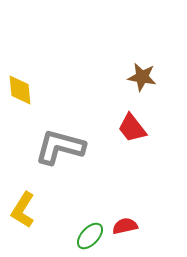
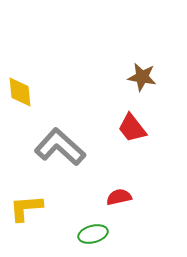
yellow diamond: moved 2 px down
gray L-shape: rotated 27 degrees clockwise
yellow L-shape: moved 3 px right, 2 px up; rotated 54 degrees clockwise
red semicircle: moved 6 px left, 29 px up
green ellipse: moved 3 px right, 2 px up; rotated 32 degrees clockwise
